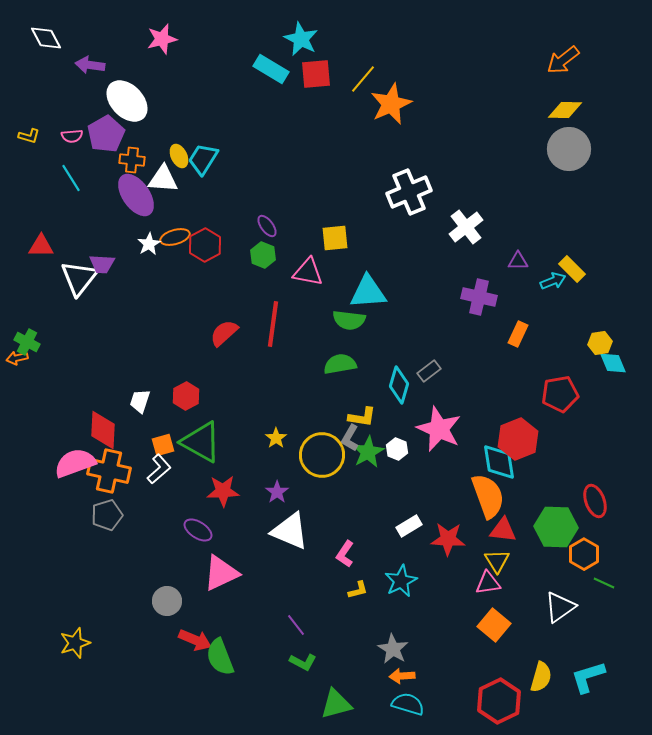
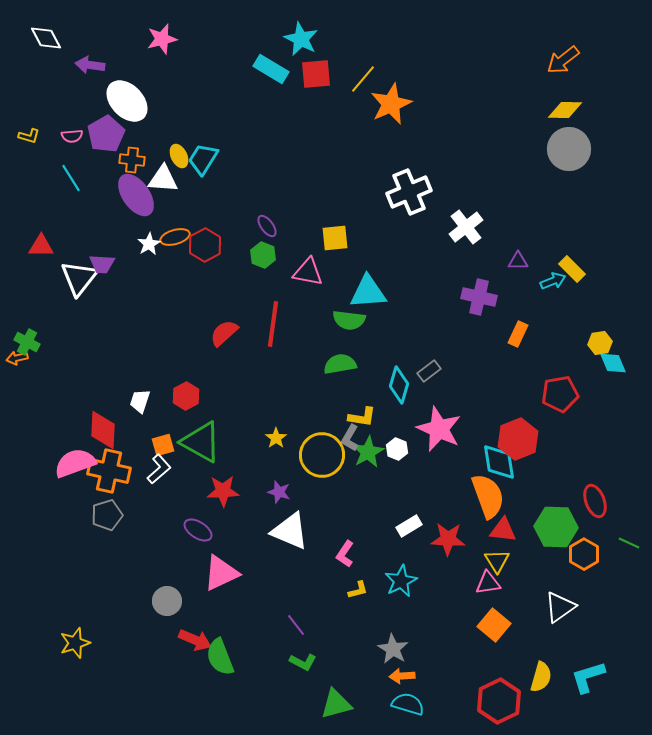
purple star at (277, 492): moved 2 px right; rotated 20 degrees counterclockwise
green line at (604, 583): moved 25 px right, 40 px up
